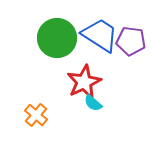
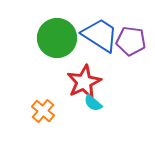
orange cross: moved 7 px right, 4 px up
